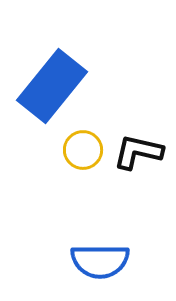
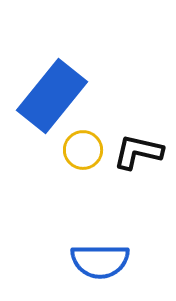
blue rectangle: moved 10 px down
